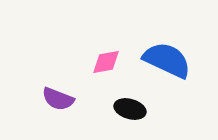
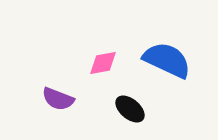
pink diamond: moved 3 px left, 1 px down
black ellipse: rotated 24 degrees clockwise
